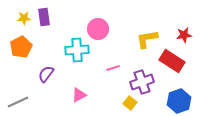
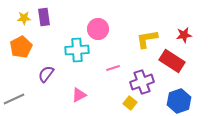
gray line: moved 4 px left, 3 px up
